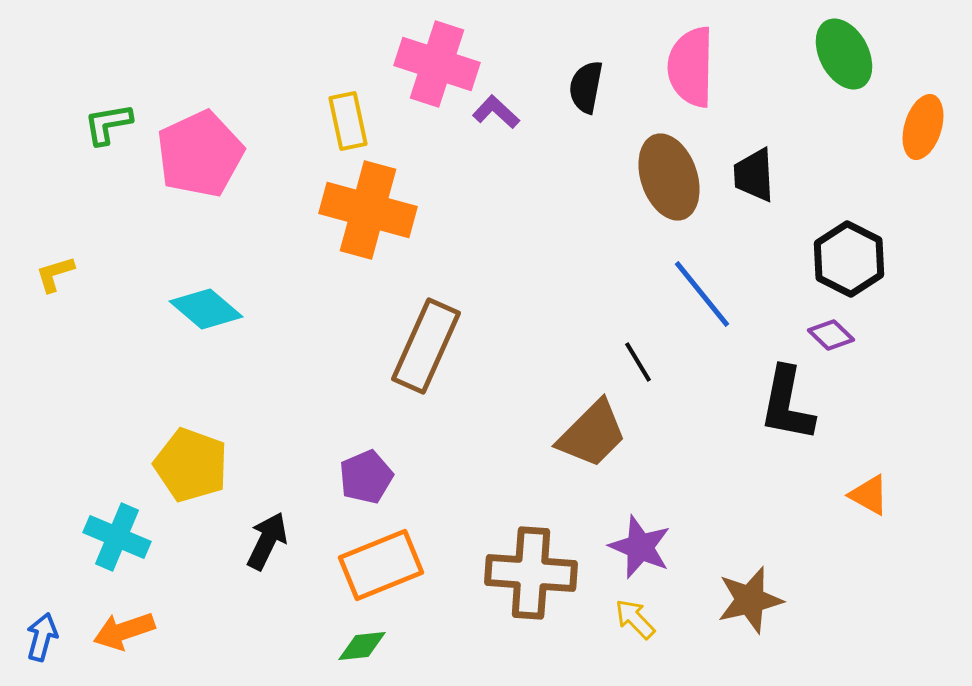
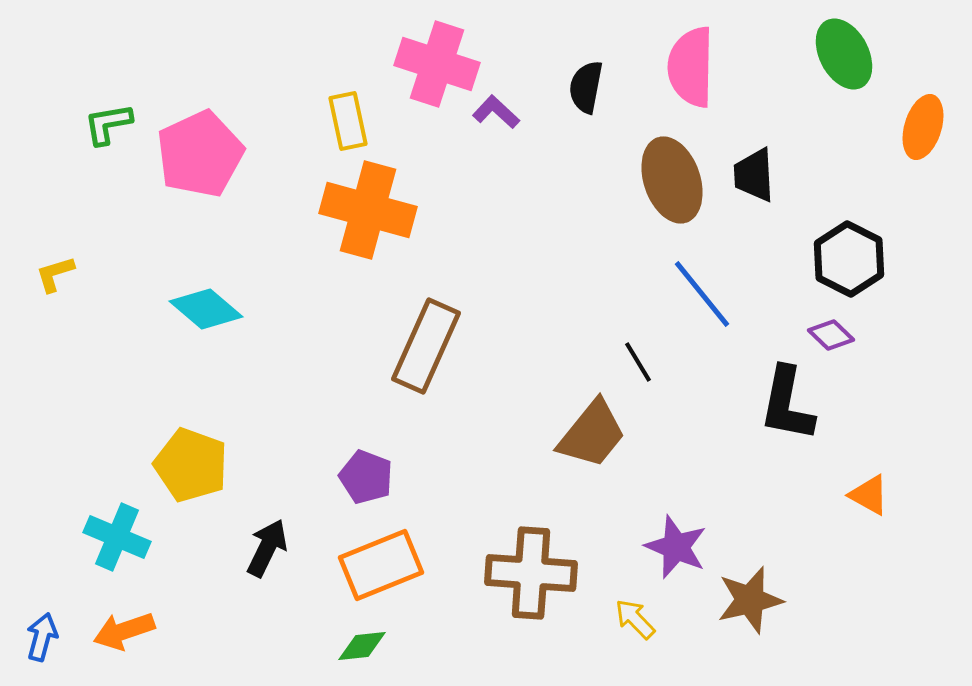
brown ellipse: moved 3 px right, 3 px down
brown trapezoid: rotated 6 degrees counterclockwise
purple pentagon: rotated 28 degrees counterclockwise
black arrow: moved 7 px down
purple star: moved 36 px right
